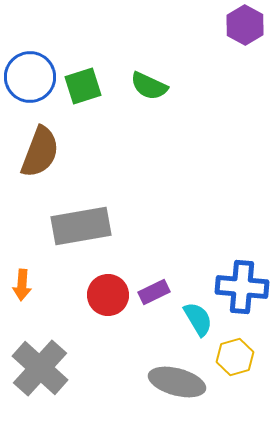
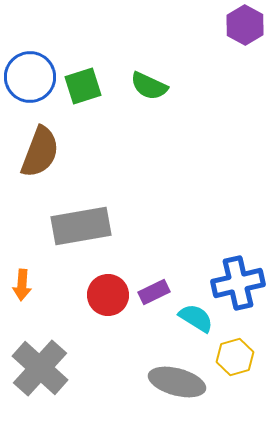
blue cross: moved 4 px left, 4 px up; rotated 18 degrees counterclockwise
cyan semicircle: moved 2 px left, 1 px up; rotated 27 degrees counterclockwise
